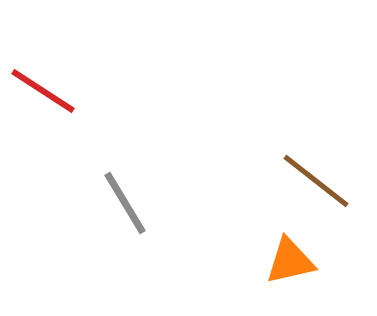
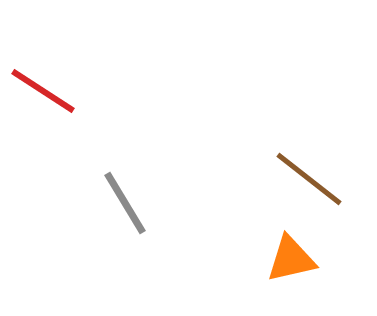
brown line: moved 7 px left, 2 px up
orange triangle: moved 1 px right, 2 px up
